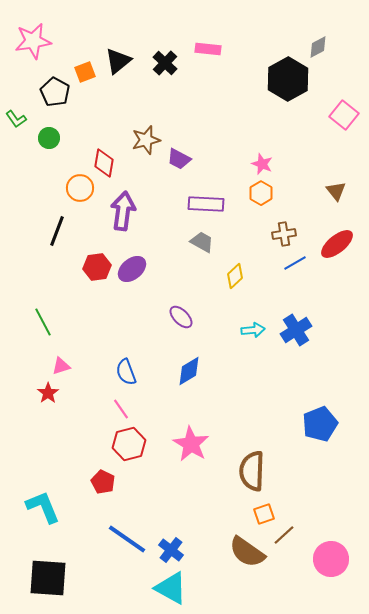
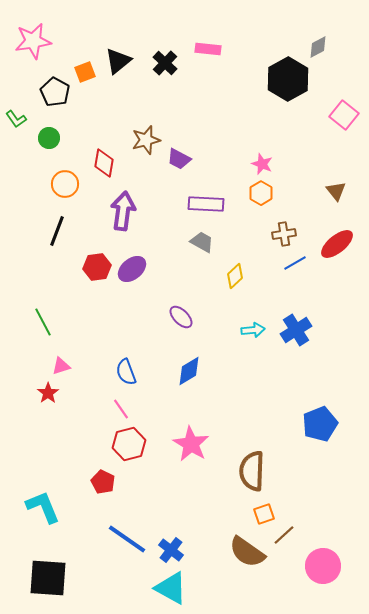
orange circle at (80, 188): moved 15 px left, 4 px up
pink circle at (331, 559): moved 8 px left, 7 px down
